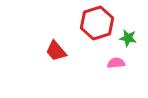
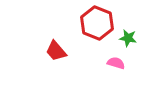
red hexagon: rotated 20 degrees counterclockwise
pink semicircle: rotated 24 degrees clockwise
